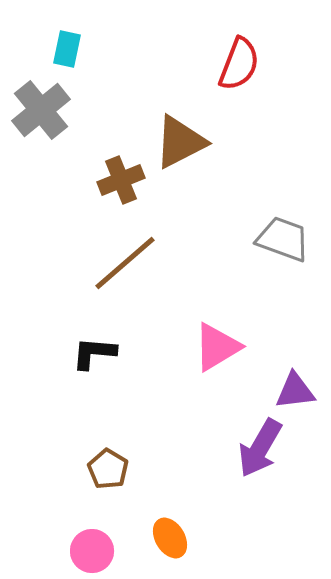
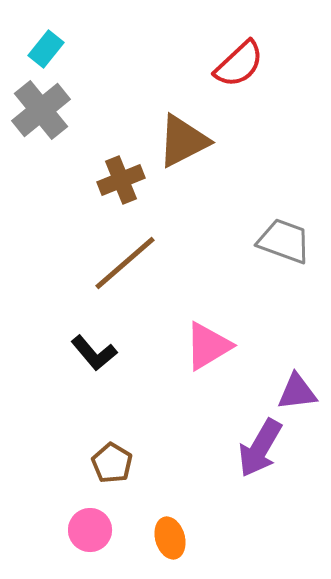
cyan rectangle: moved 21 px left; rotated 27 degrees clockwise
red semicircle: rotated 26 degrees clockwise
brown triangle: moved 3 px right, 1 px up
gray trapezoid: moved 1 px right, 2 px down
pink triangle: moved 9 px left, 1 px up
black L-shape: rotated 135 degrees counterclockwise
purple triangle: moved 2 px right, 1 px down
brown pentagon: moved 4 px right, 6 px up
orange ellipse: rotated 15 degrees clockwise
pink circle: moved 2 px left, 21 px up
